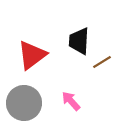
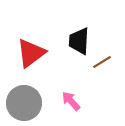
red triangle: moved 1 px left, 2 px up
